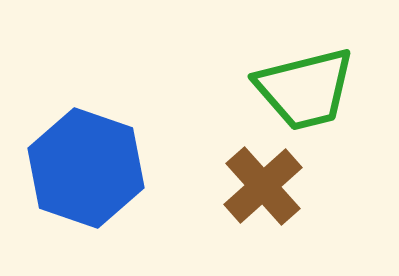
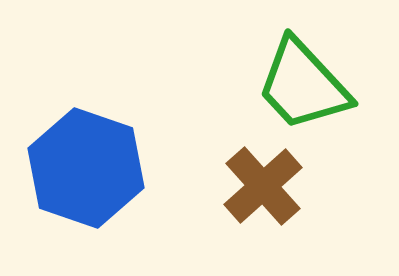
green trapezoid: moved 2 px left, 4 px up; rotated 61 degrees clockwise
